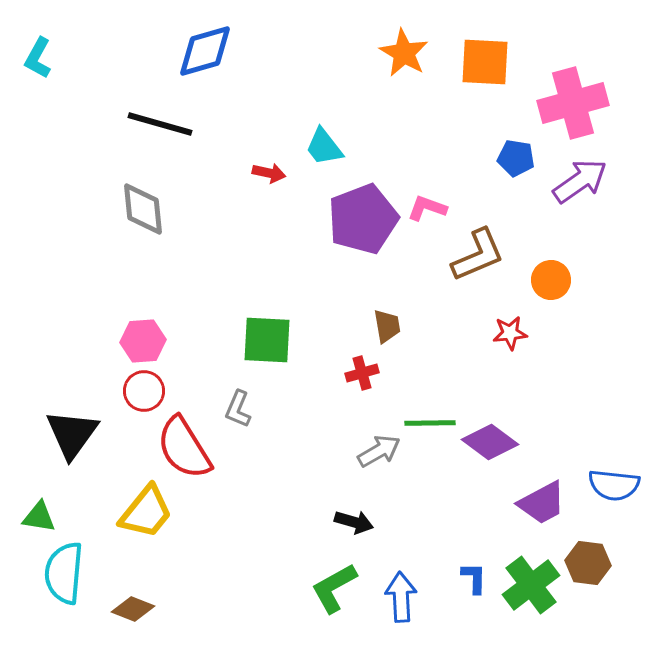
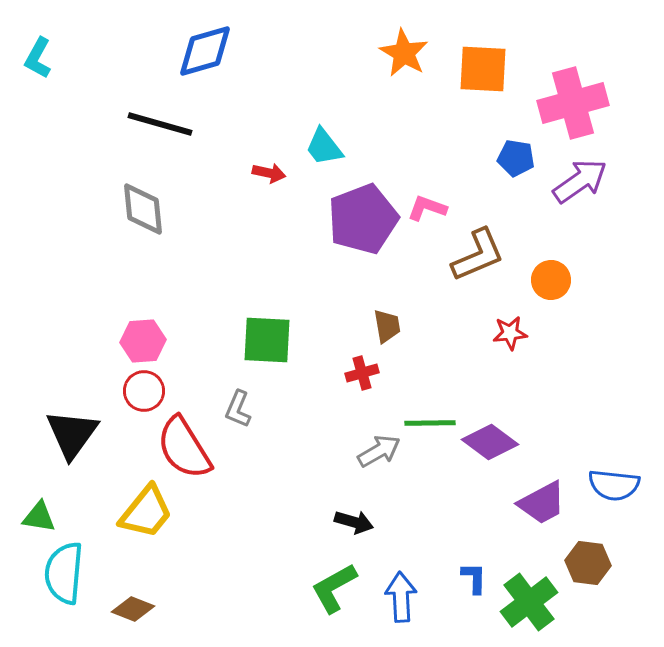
orange square: moved 2 px left, 7 px down
green cross: moved 2 px left, 17 px down
